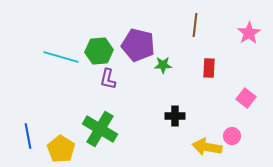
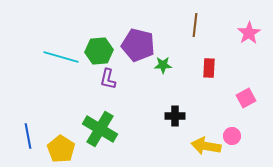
pink square: rotated 24 degrees clockwise
yellow arrow: moved 1 px left, 1 px up
